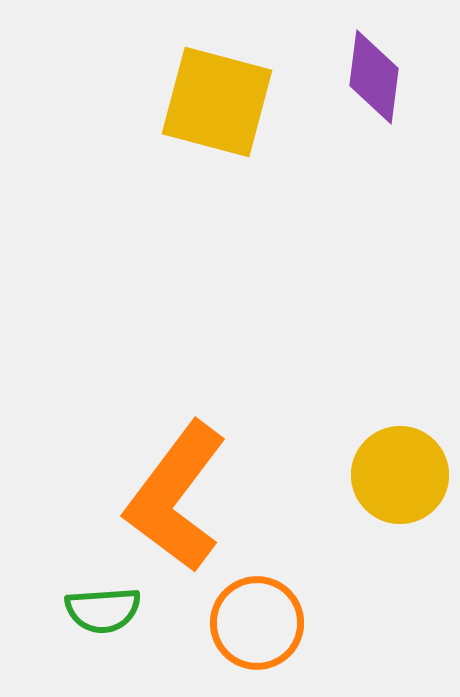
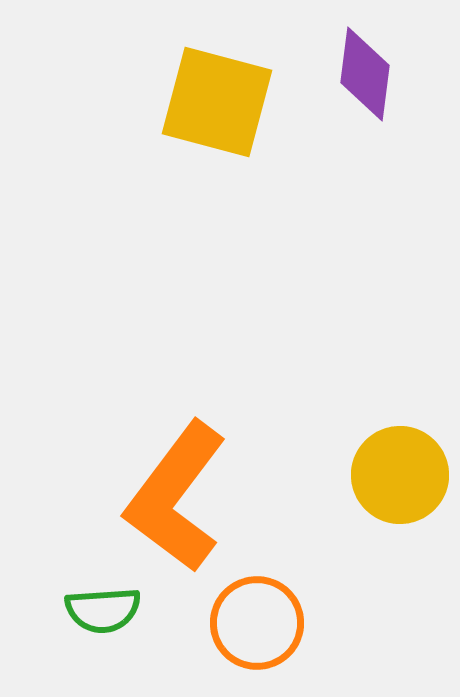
purple diamond: moved 9 px left, 3 px up
